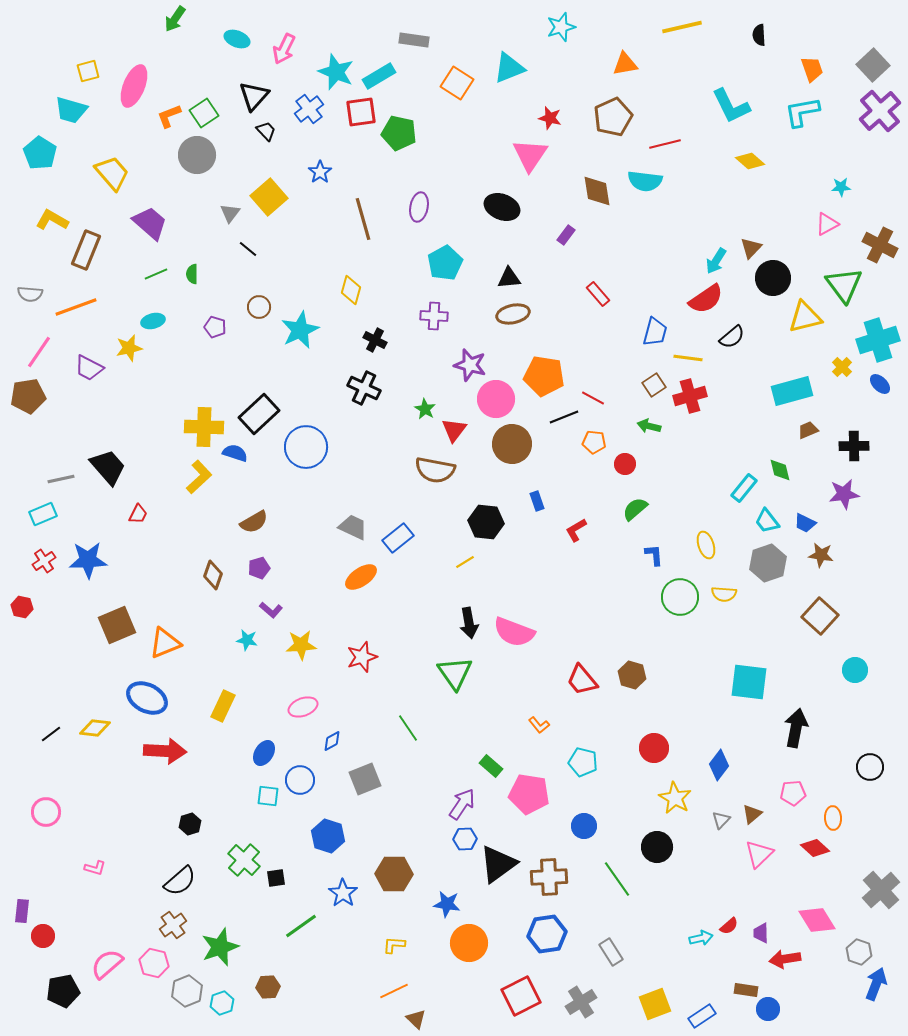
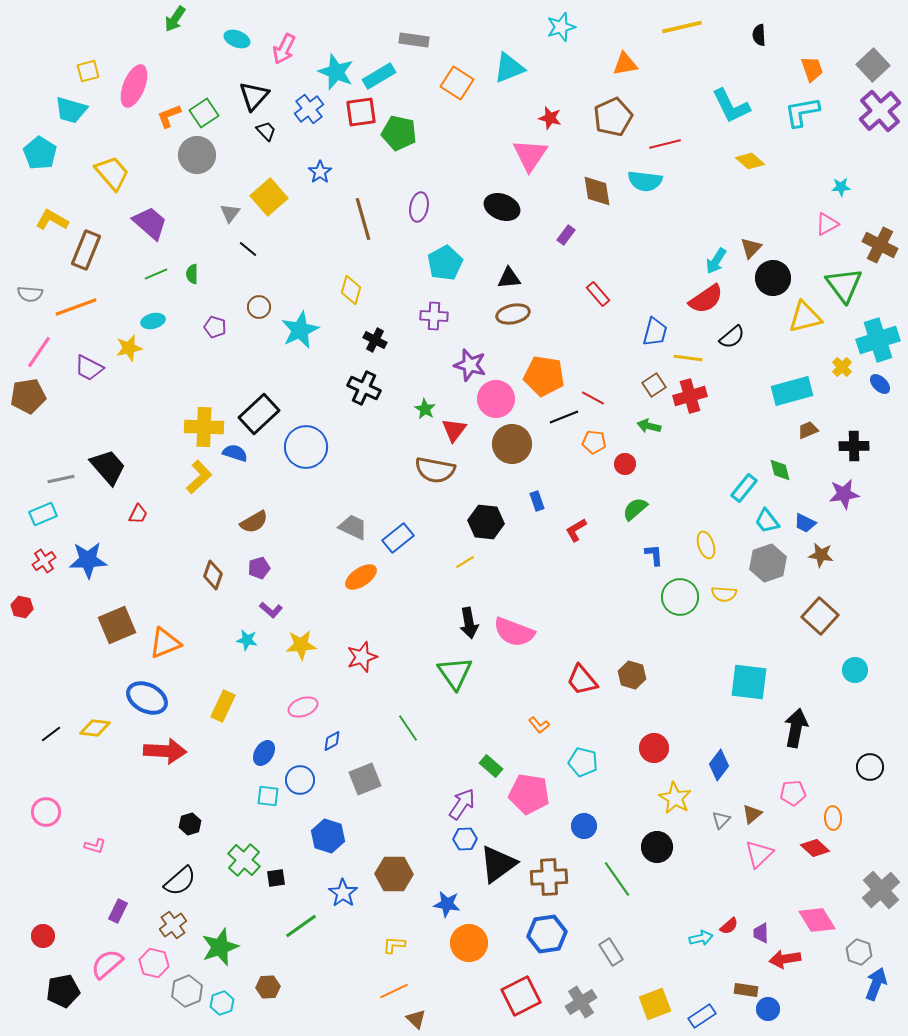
pink L-shape at (95, 868): moved 22 px up
purple rectangle at (22, 911): moved 96 px right; rotated 20 degrees clockwise
